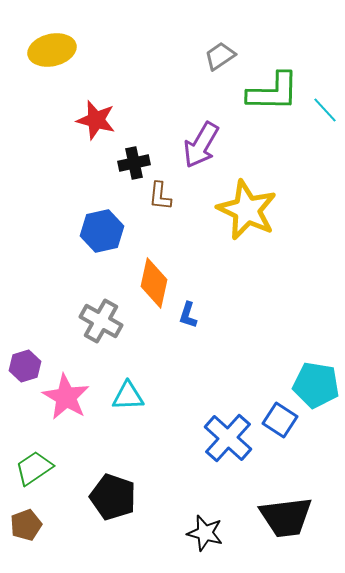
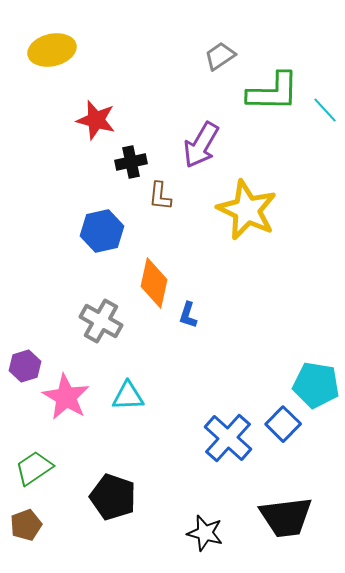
black cross: moved 3 px left, 1 px up
blue square: moved 3 px right, 4 px down; rotated 12 degrees clockwise
